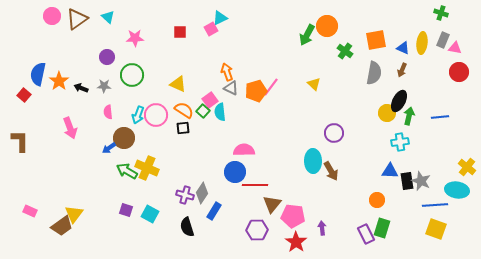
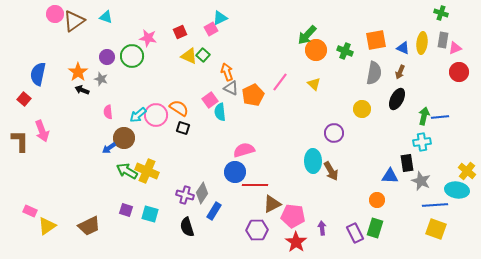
pink circle at (52, 16): moved 3 px right, 2 px up
cyan triangle at (108, 17): moved 2 px left; rotated 24 degrees counterclockwise
brown triangle at (77, 19): moved 3 px left, 2 px down
orange circle at (327, 26): moved 11 px left, 24 px down
red square at (180, 32): rotated 24 degrees counterclockwise
green arrow at (307, 35): rotated 15 degrees clockwise
pink star at (135, 38): moved 13 px right; rotated 12 degrees clockwise
gray rectangle at (443, 40): rotated 14 degrees counterclockwise
pink triangle at (455, 48): rotated 32 degrees counterclockwise
green cross at (345, 51): rotated 14 degrees counterclockwise
brown arrow at (402, 70): moved 2 px left, 2 px down
green circle at (132, 75): moved 19 px up
orange star at (59, 81): moved 19 px right, 9 px up
yellow triangle at (178, 84): moved 11 px right, 28 px up
gray star at (104, 86): moved 3 px left, 7 px up; rotated 16 degrees clockwise
pink line at (271, 87): moved 9 px right, 5 px up
black arrow at (81, 88): moved 1 px right, 2 px down
orange pentagon at (256, 91): moved 3 px left, 4 px down; rotated 10 degrees counterclockwise
red square at (24, 95): moved 4 px down
black ellipse at (399, 101): moved 2 px left, 2 px up
orange semicircle at (184, 110): moved 5 px left, 2 px up
green square at (203, 111): moved 56 px up
yellow circle at (387, 113): moved 25 px left, 4 px up
cyan arrow at (138, 115): rotated 30 degrees clockwise
green arrow at (409, 116): moved 15 px right
pink arrow at (70, 128): moved 28 px left, 3 px down
black square at (183, 128): rotated 24 degrees clockwise
cyan cross at (400, 142): moved 22 px right
pink semicircle at (244, 150): rotated 15 degrees counterclockwise
yellow cross at (467, 167): moved 4 px down
yellow cross at (147, 168): moved 3 px down
blue triangle at (390, 171): moved 5 px down
black rectangle at (407, 181): moved 18 px up
brown triangle at (272, 204): rotated 24 degrees clockwise
yellow triangle at (74, 214): moved 27 px left, 12 px down; rotated 18 degrees clockwise
cyan square at (150, 214): rotated 12 degrees counterclockwise
brown trapezoid at (62, 226): moved 27 px right; rotated 10 degrees clockwise
green rectangle at (382, 228): moved 7 px left
purple rectangle at (366, 234): moved 11 px left, 1 px up
